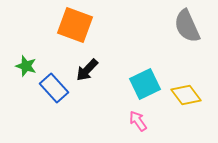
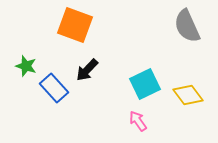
yellow diamond: moved 2 px right
